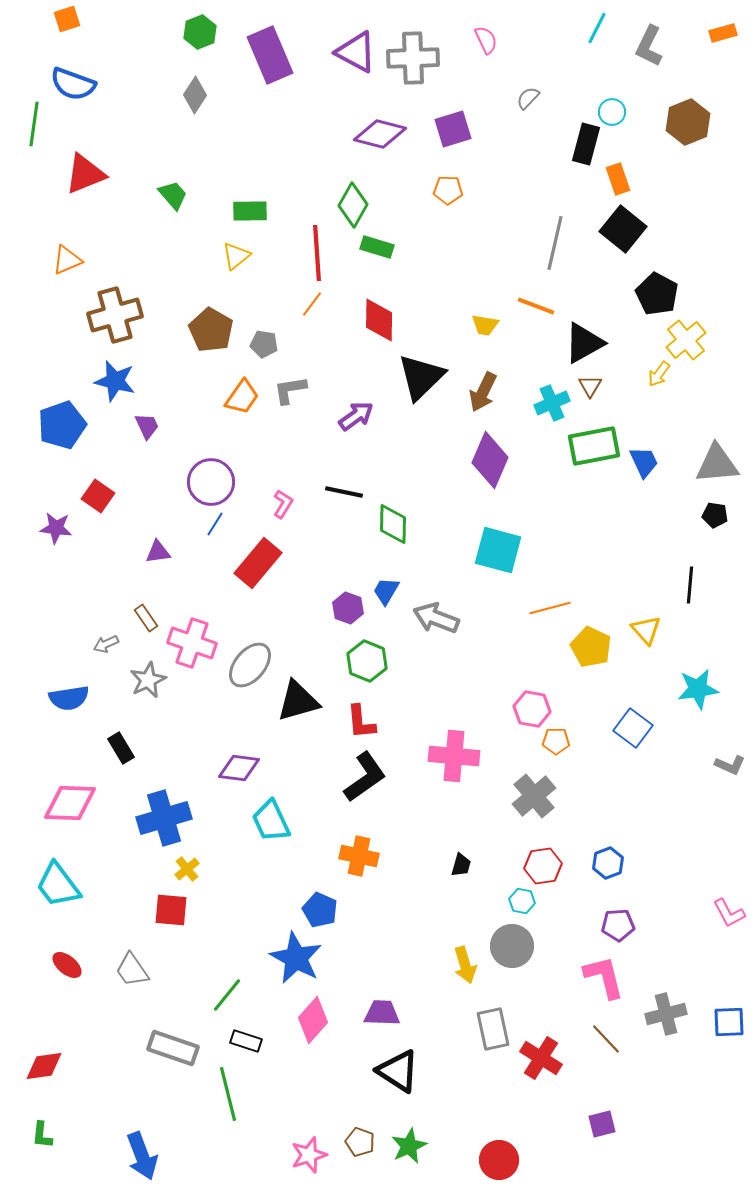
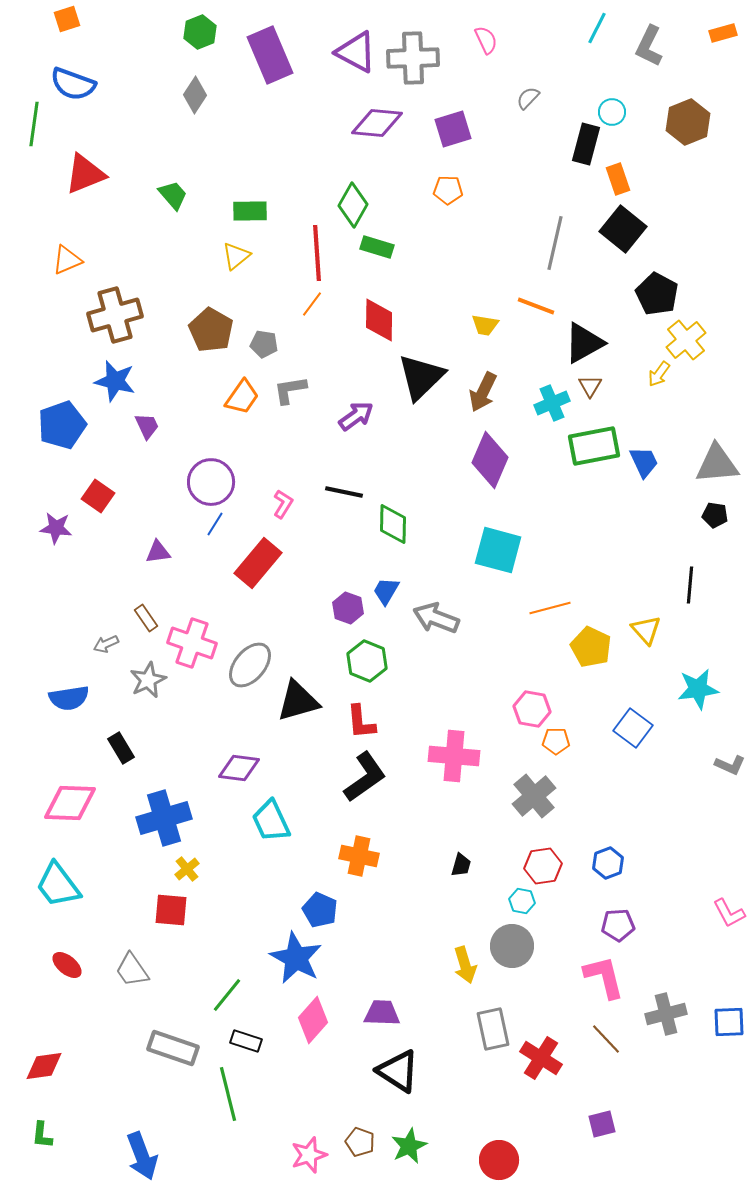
purple diamond at (380, 134): moved 3 px left, 11 px up; rotated 9 degrees counterclockwise
